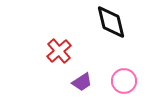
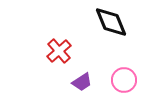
black diamond: rotated 9 degrees counterclockwise
pink circle: moved 1 px up
